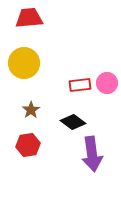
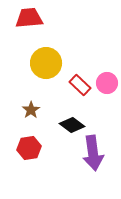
yellow circle: moved 22 px right
red rectangle: rotated 50 degrees clockwise
black diamond: moved 1 px left, 3 px down
red hexagon: moved 1 px right, 3 px down
purple arrow: moved 1 px right, 1 px up
